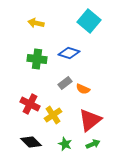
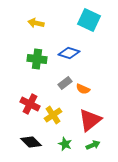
cyan square: moved 1 px up; rotated 15 degrees counterclockwise
green arrow: moved 1 px down
